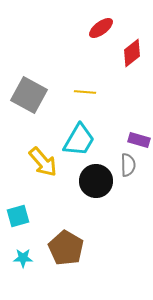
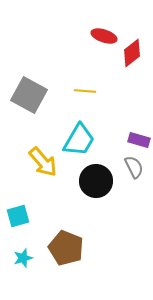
red ellipse: moved 3 px right, 8 px down; rotated 55 degrees clockwise
yellow line: moved 1 px up
gray semicircle: moved 6 px right, 2 px down; rotated 25 degrees counterclockwise
brown pentagon: rotated 8 degrees counterclockwise
cyan star: rotated 18 degrees counterclockwise
